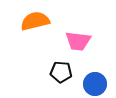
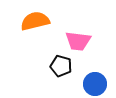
black pentagon: moved 6 px up; rotated 10 degrees clockwise
